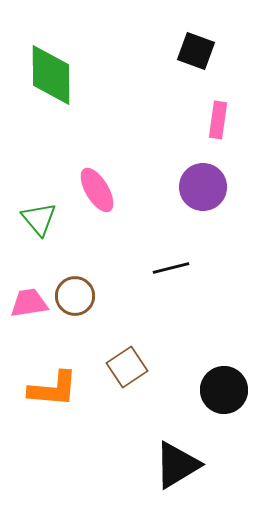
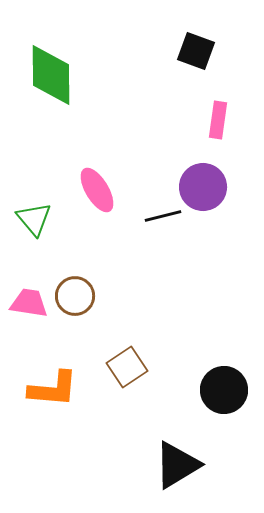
green triangle: moved 5 px left
black line: moved 8 px left, 52 px up
pink trapezoid: rotated 18 degrees clockwise
